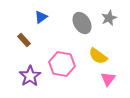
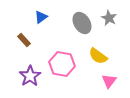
gray star: rotated 21 degrees counterclockwise
pink triangle: moved 1 px right, 2 px down
